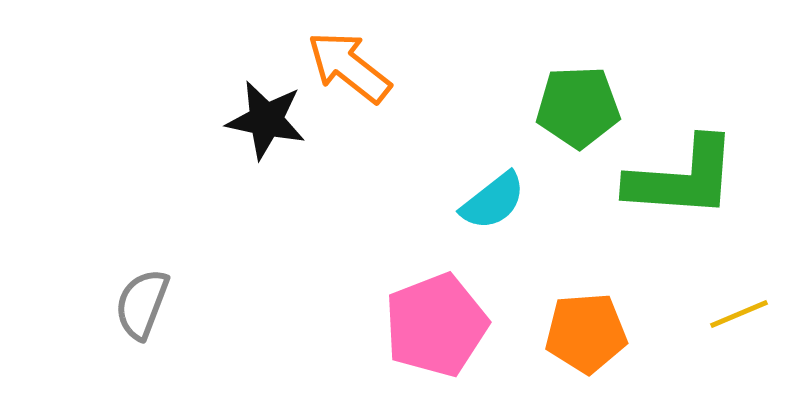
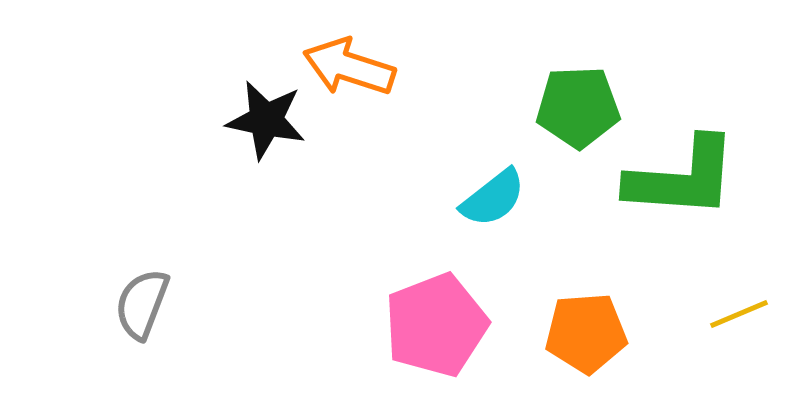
orange arrow: rotated 20 degrees counterclockwise
cyan semicircle: moved 3 px up
